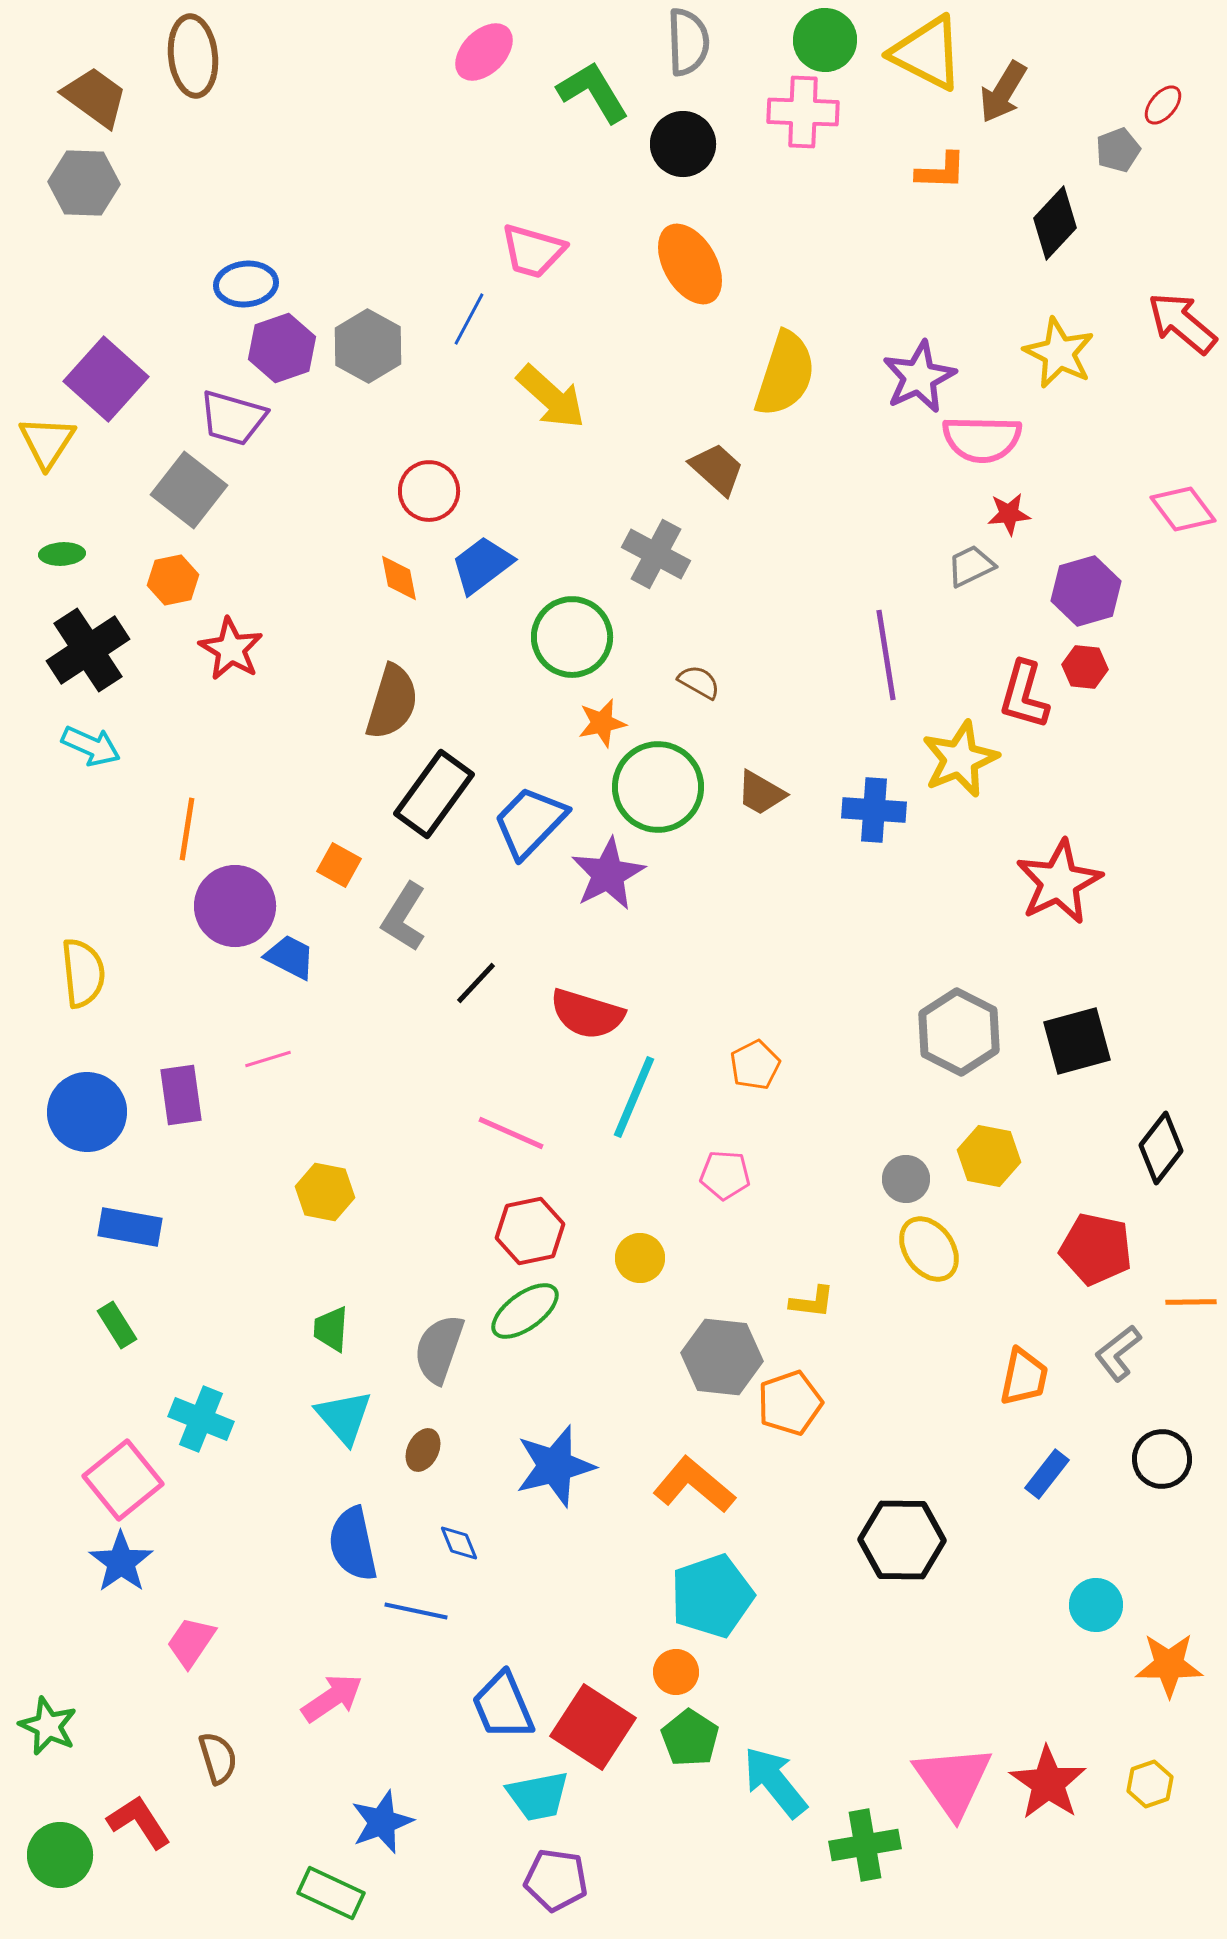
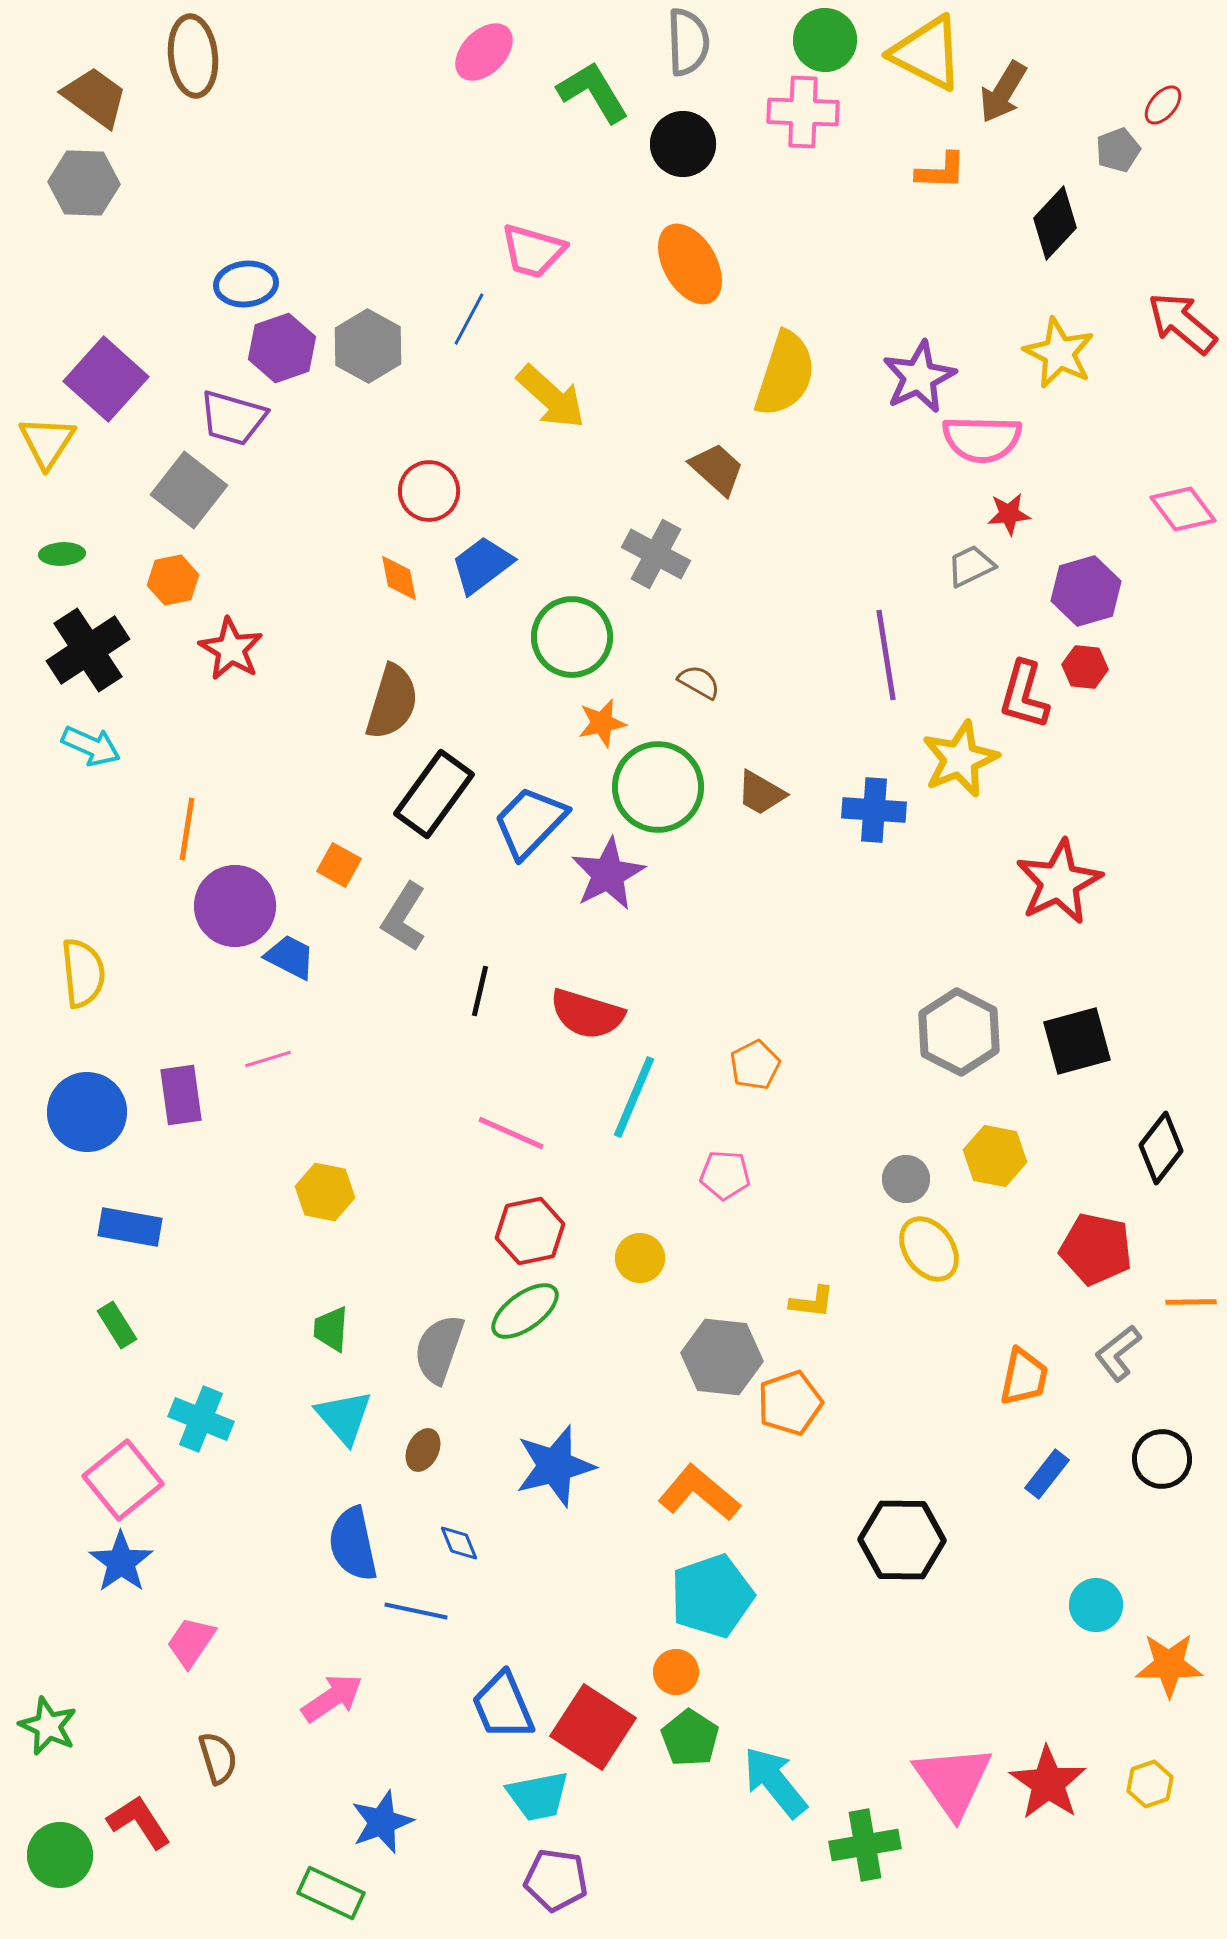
black line at (476, 983): moved 4 px right, 8 px down; rotated 30 degrees counterclockwise
yellow hexagon at (989, 1156): moved 6 px right
orange L-shape at (694, 1485): moved 5 px right, 8 px down
